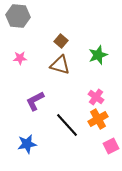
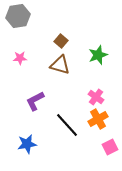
gray hexagon: rotated 15 degrees counterclockwise
pink square: moved 1 px left, 1 px down
